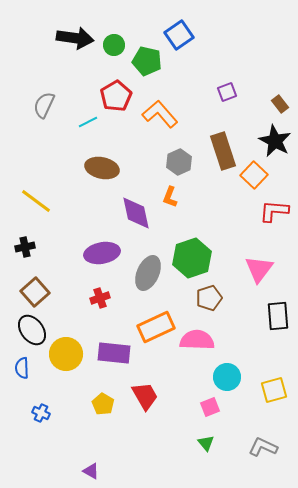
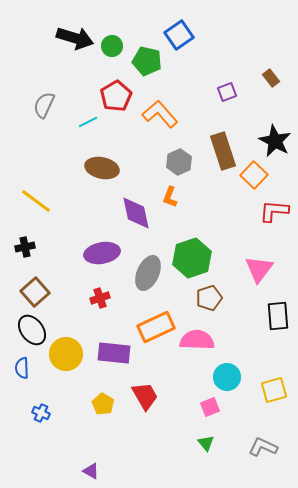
black arrow at (75, 38): rotated 9 degrees clockwise
green circle at (114, 45): moved 2 px left, 1 px down
brown rectangle at (280, 104): moved 9 px left, 26 px up
